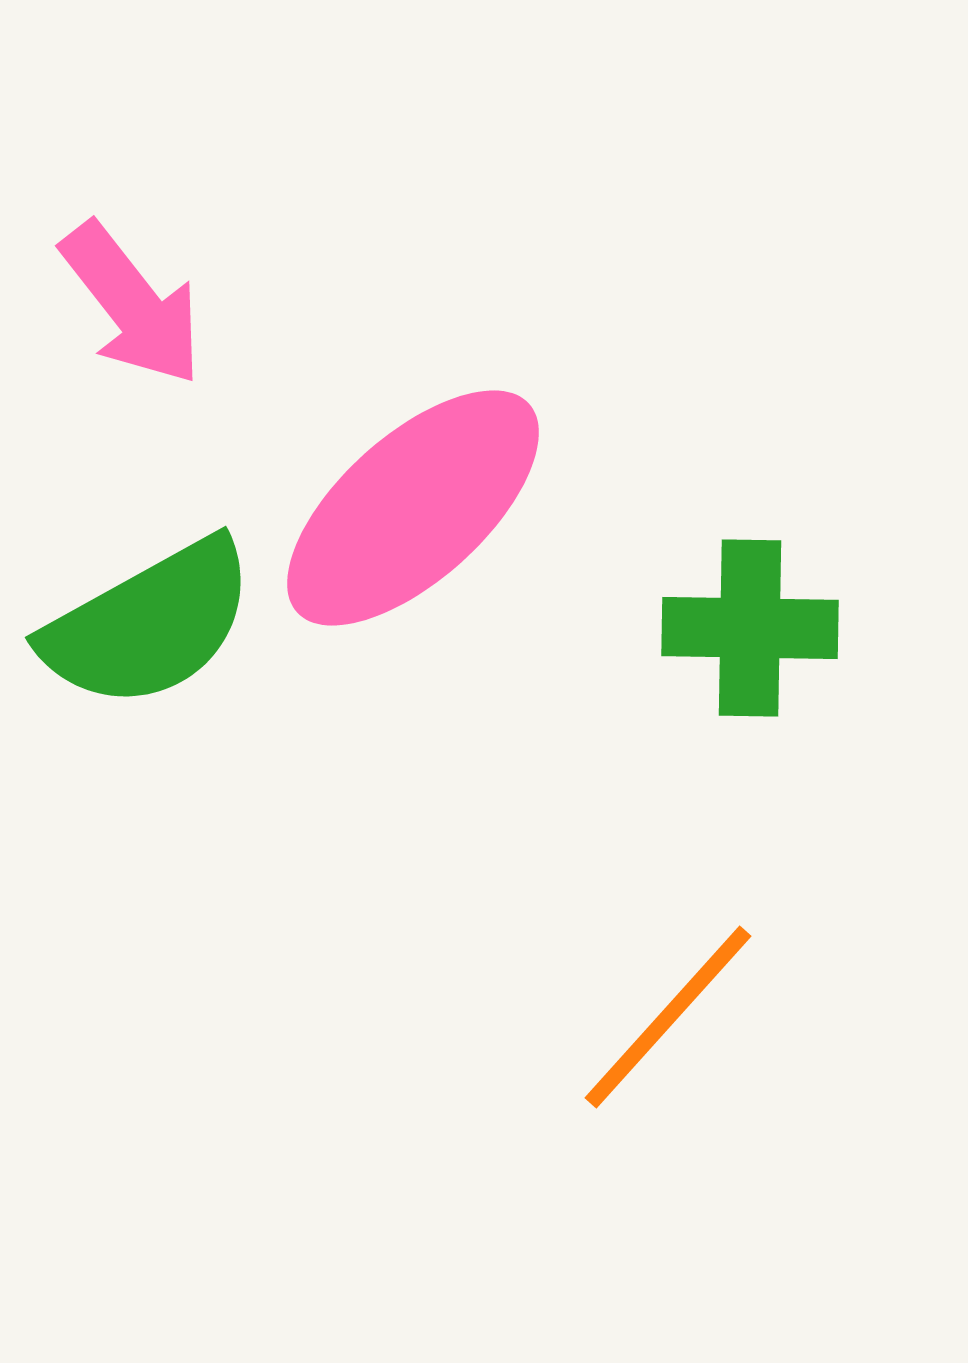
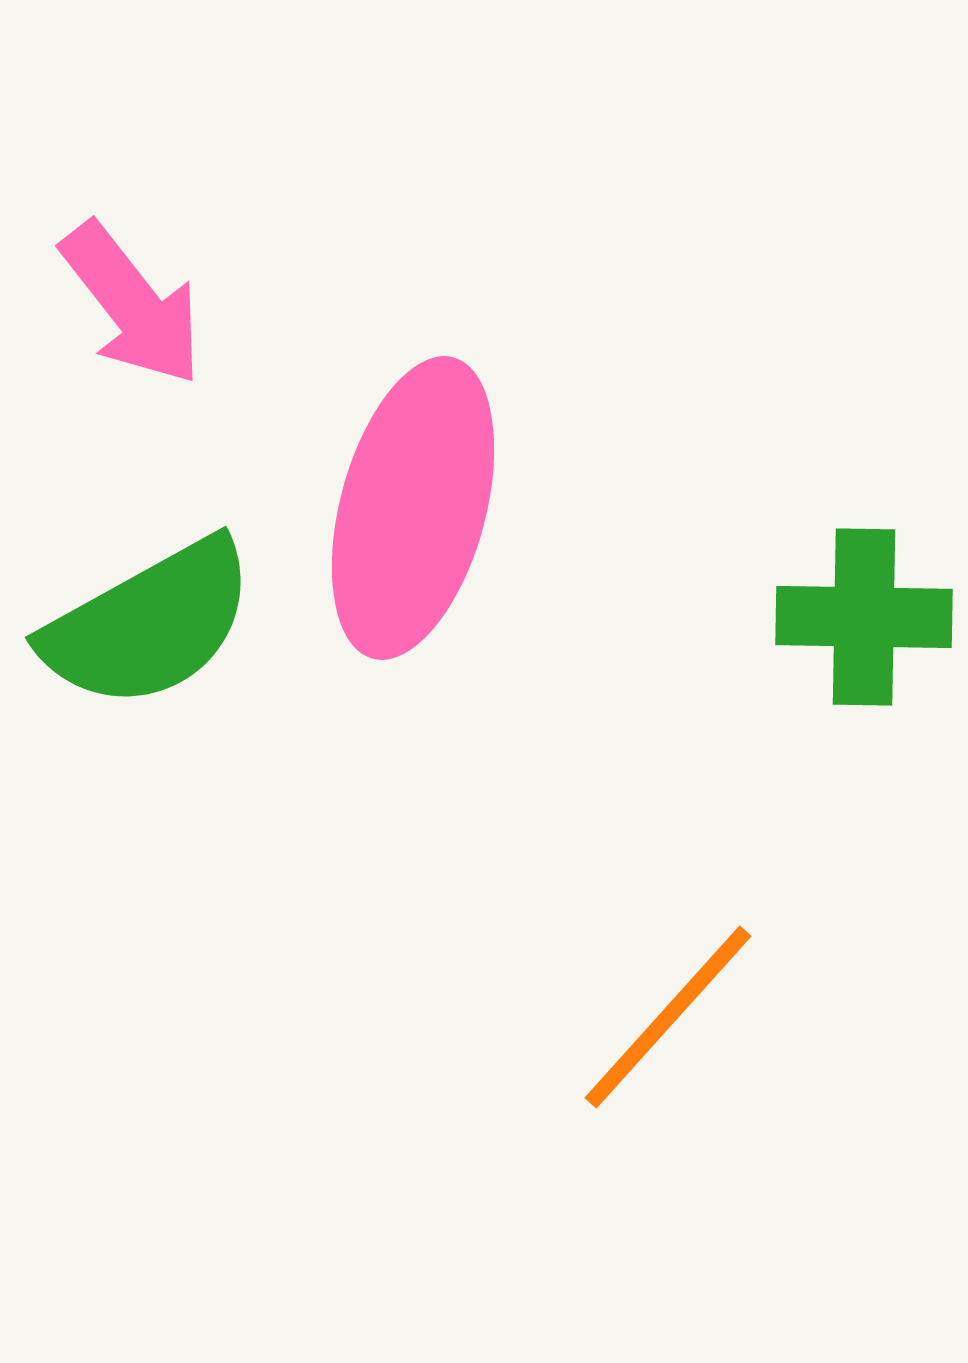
pink ellipse: rotated 33 degrees counterclockwise
green cross: moved 114 px right, 11 px up
